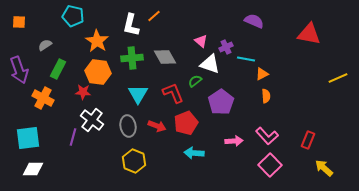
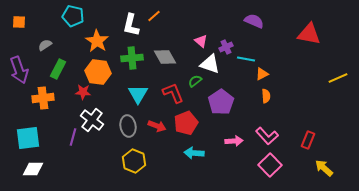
orange cross: rotated 35 degrees counterclockwise
